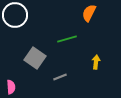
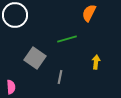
gray line: rotated 56 degrees counterclockwise
